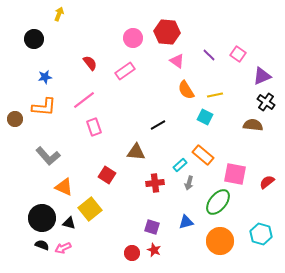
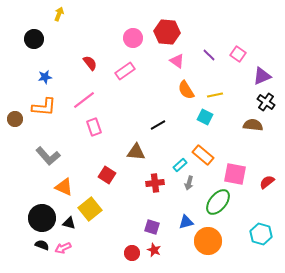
orange circle at (220, 241): moved 12 px left
